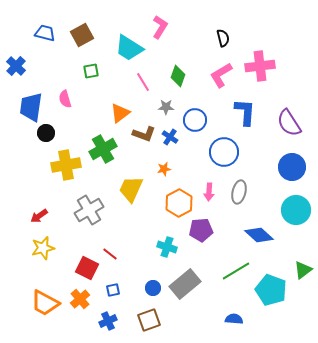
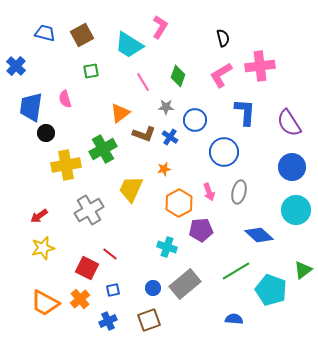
cyan trapezoid at (129, 48): moved 3 px up
pink arrow at (209, 192): rotated 24 degrees counterclockwise
